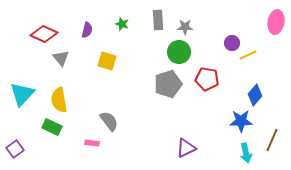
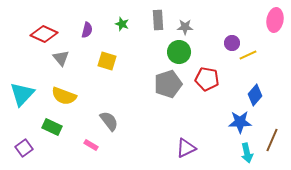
pink ellipse: moved 1 px left, 2 px up
yellow semicircle: moved 5 px right, 4 px up; rotated 60 degrees counterclockwise
blue star: moved 1 px left, 1 px down
pink rectangle: moved 1 px left, 2 px down; rotated 24 degrees clockwise
purple square: moved 9 px right, 1 px up
cyan arrow: moved 1 px right
